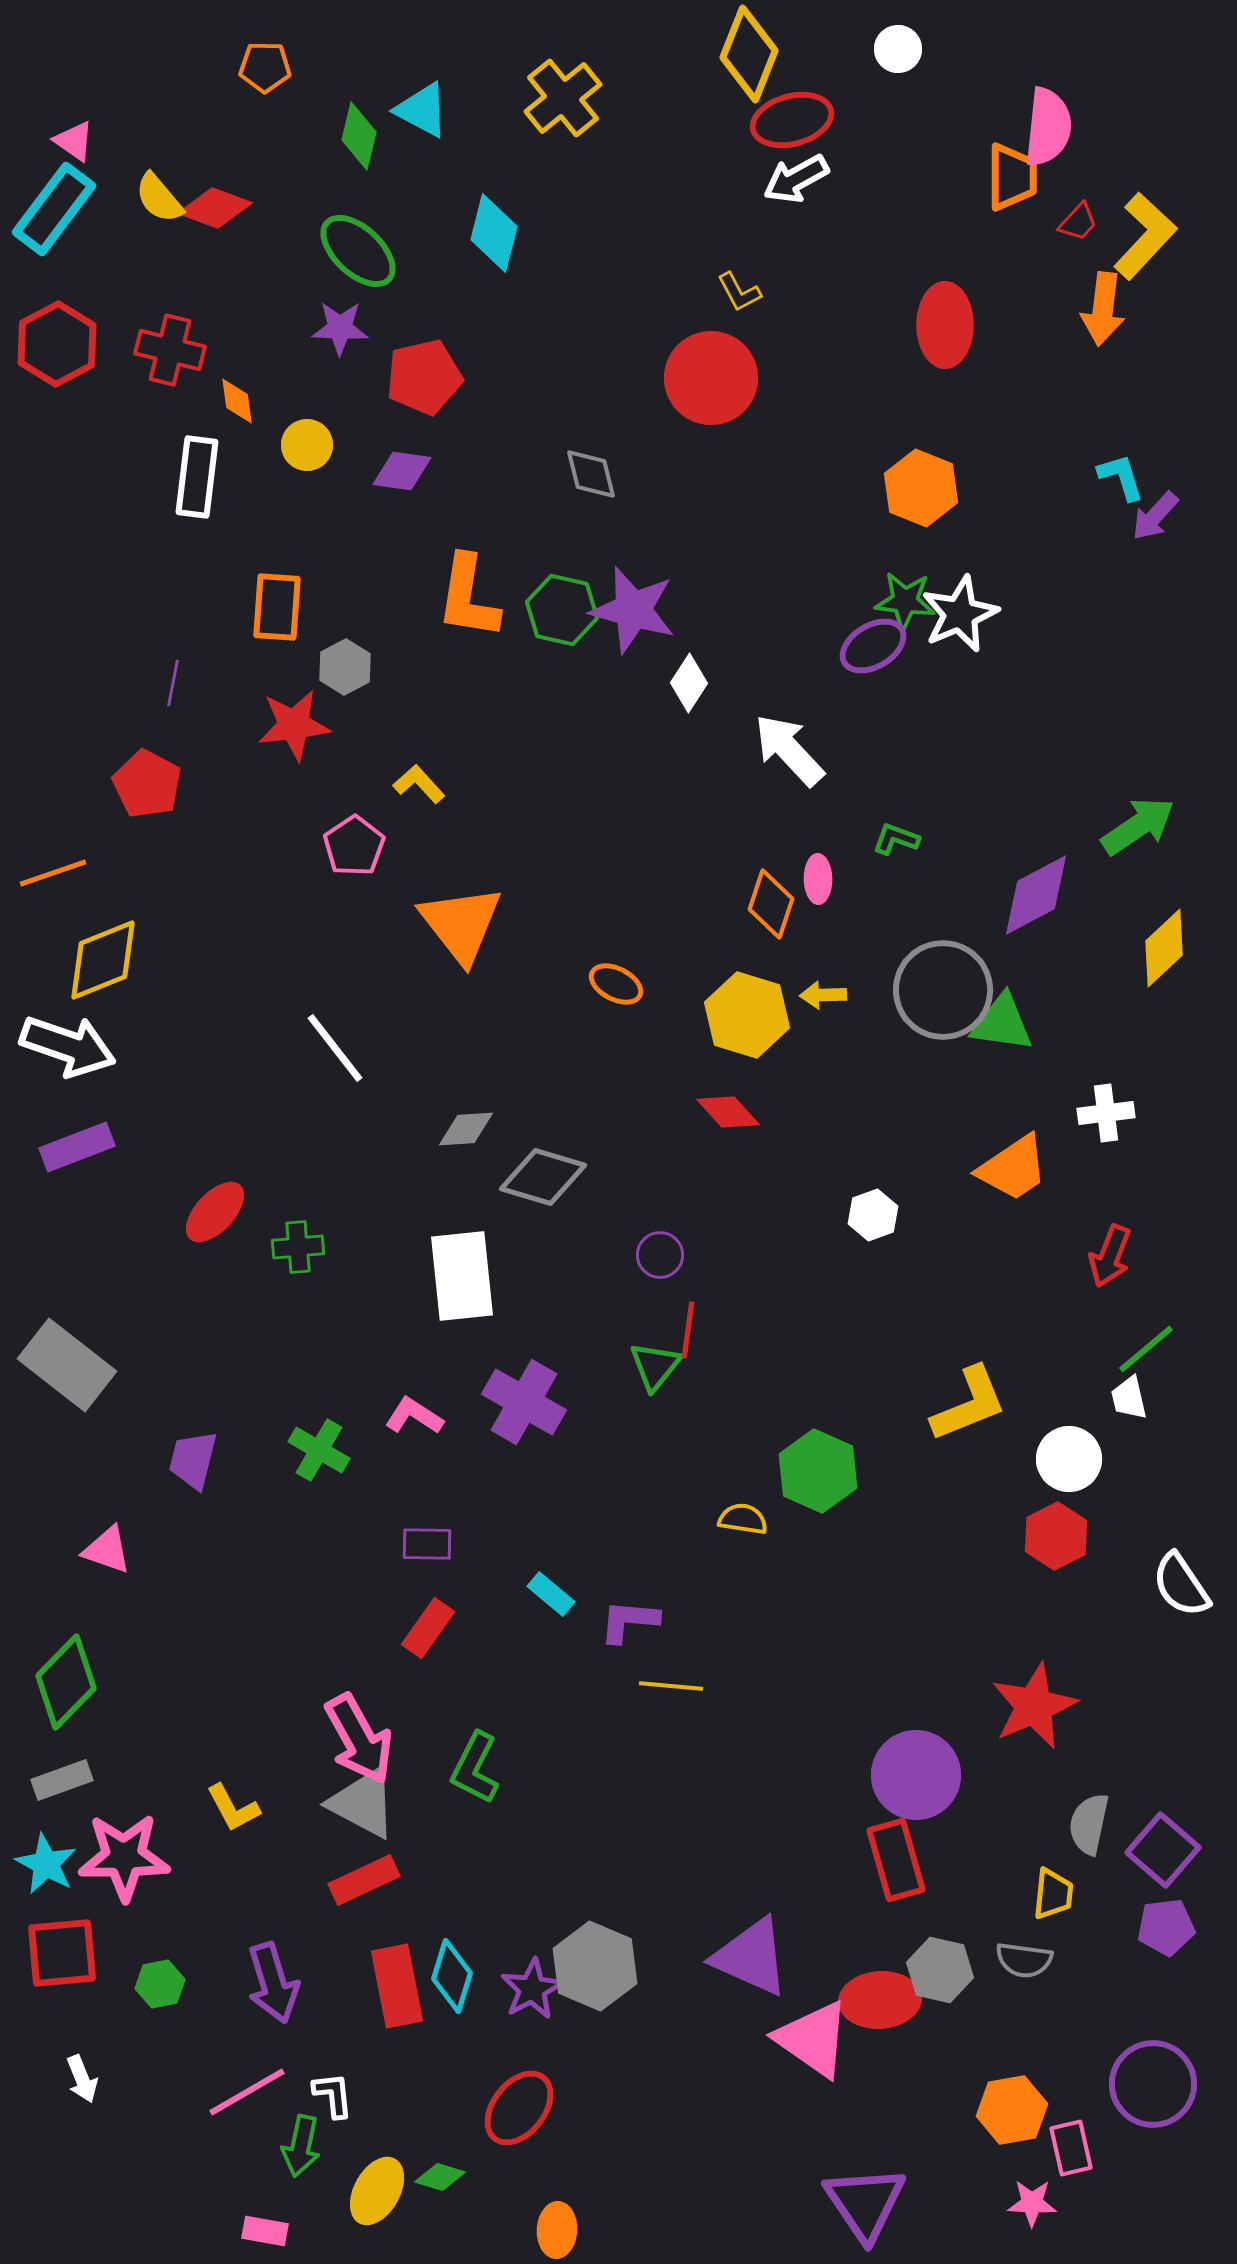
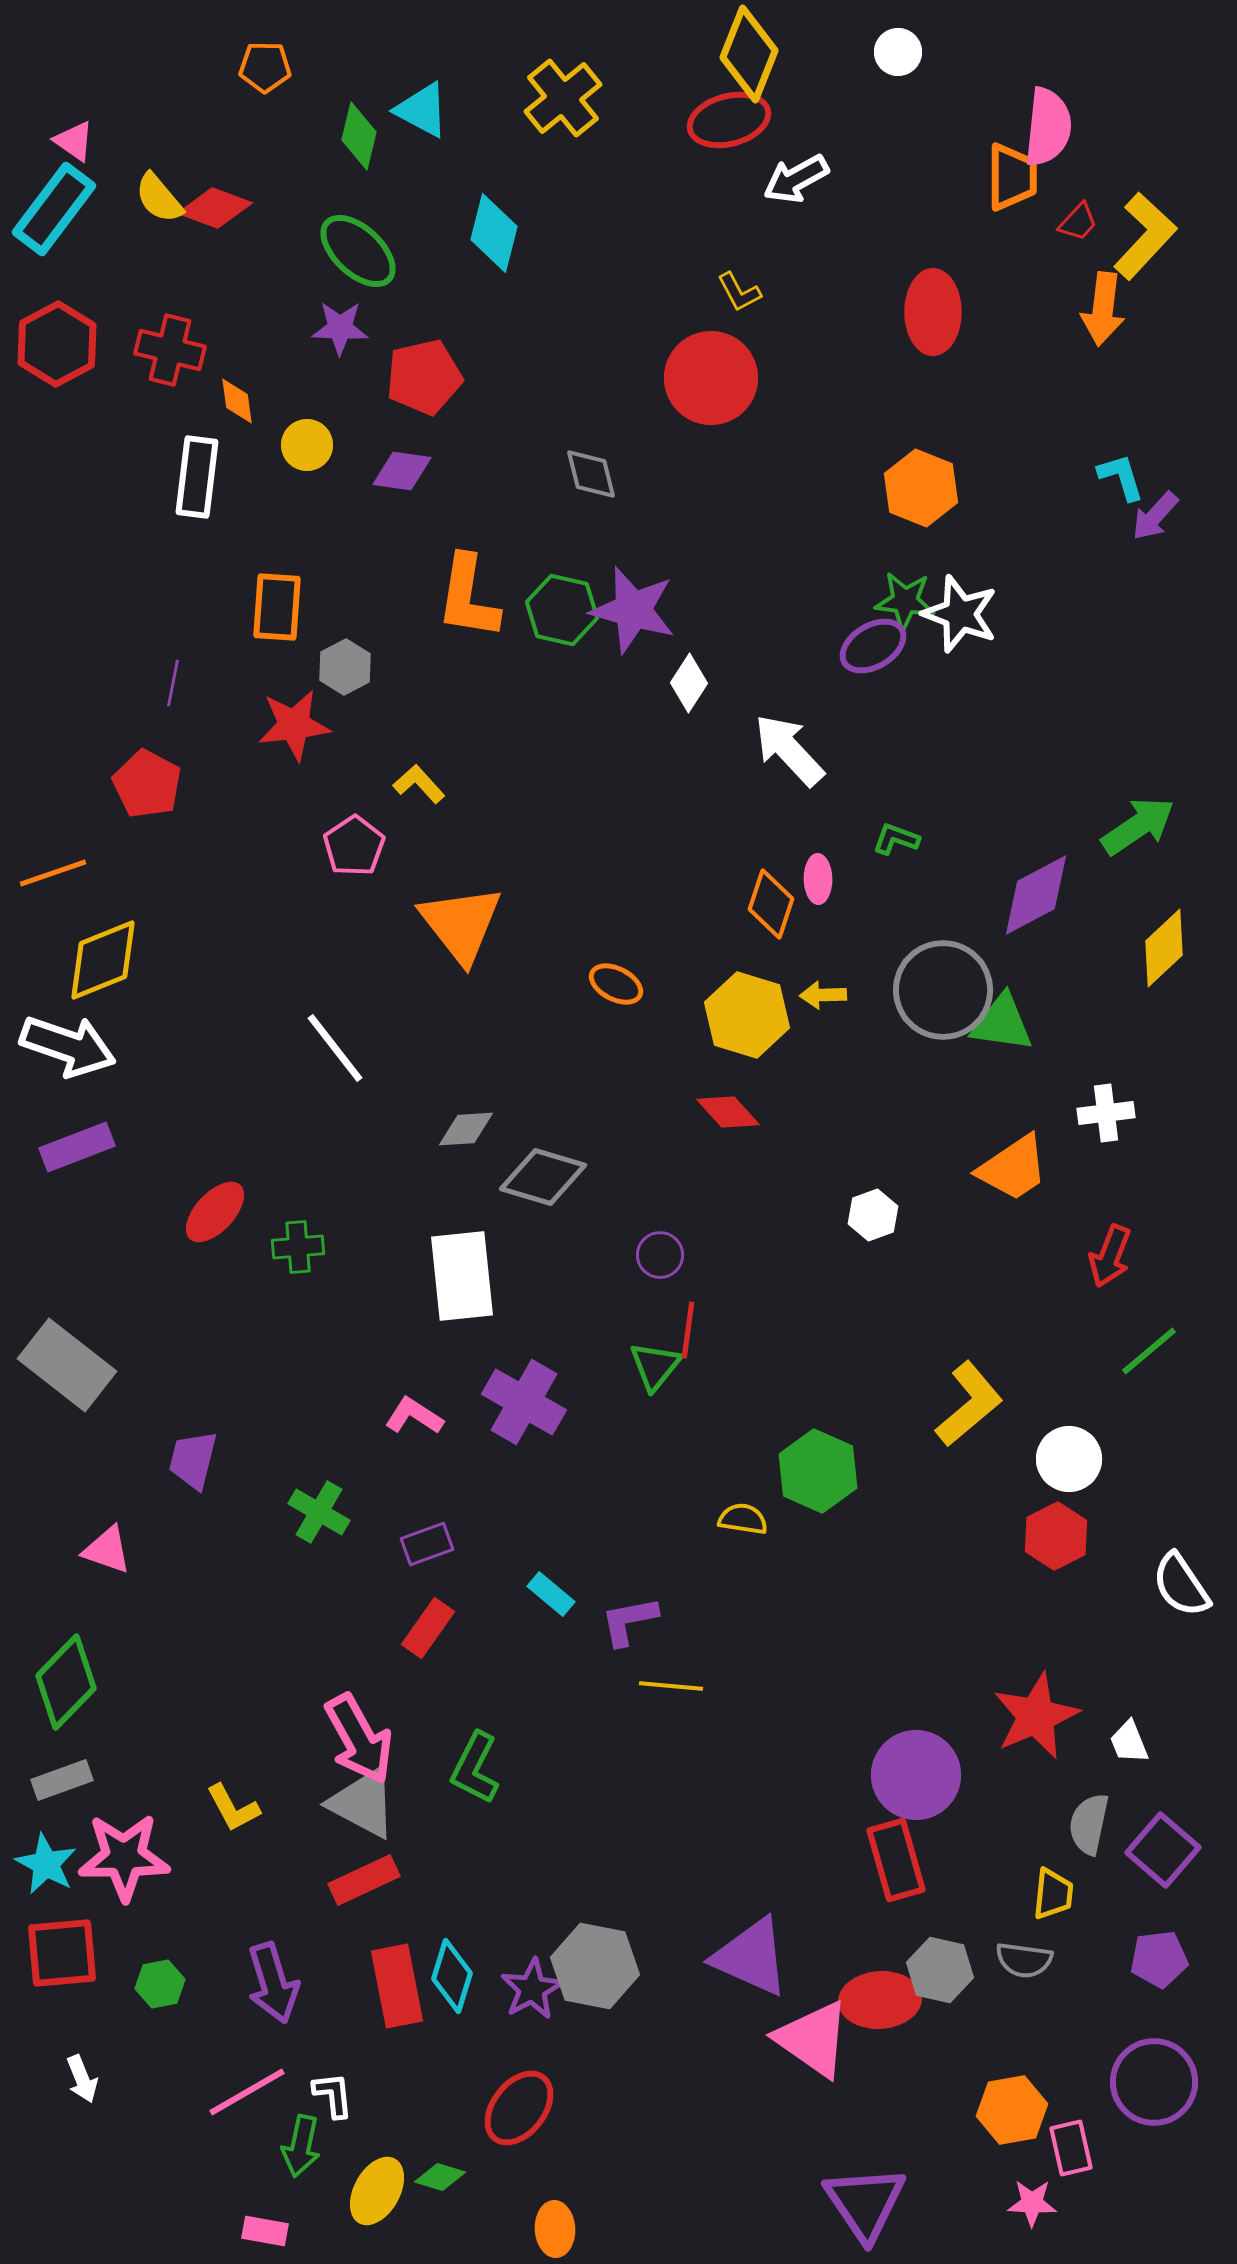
white circle at (898, 49): moved 3 px down
red ellipse at (792, 120): moved 63 px left
red ellipse at (945, 325): moved 12 px left, 13 px up
white star at (960, 614): rotated 28 degrees counterclockwise
green line at (1146, 1349): moved 3 px right, 2 px down
white trapezoid at (1129, 1398): moved 344 px down; rotated 9 degrees counterclockwise
yellow L-shape at (969, 1404): rotated 18 degrees counterclockwise
green cross at (319, 1450): moved 62 px down
purple rectangle at (427, 1544): rotated 21 degrees counterclockwise
purple L-shape at (629, 1621): rotated 16 degrees counterclockwise
red star at (1034, 1706): moved 2 px right, 10 px down
purple pentagon at (1166, 1927): moved 7 px left, 32 px down
gray hexagon at (595, 1966): rotated 12 degrees counterclockwise
purple circle at (1153, 2084): moved 1 px right, 2 px up
orange ellipse at (557, 2230): moved 2 px left, 1 px up; rotated 6 degrees counterclockwise
